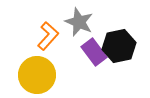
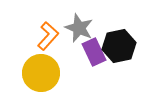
gray star: moved 6 px down
purple rectangle: rotated 12 degrees clockwise
yellow circle: moved 4 px right, 2 px up
